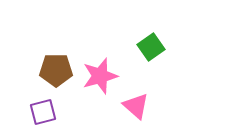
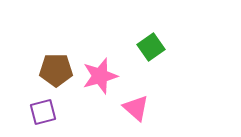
pink triangle: moved 2 px down
